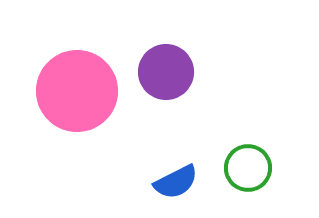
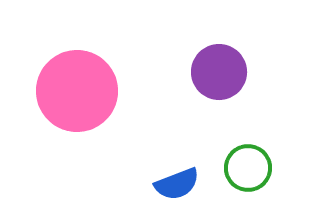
purple circle: moved 53 px right
blue semicircle: moved 1 px right, 2 px down; rotated 6 degrees clockwise
